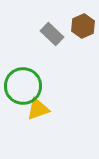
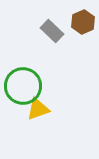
brown hexagon: moved 4 px up
gray rectangle: moved 3 px up
